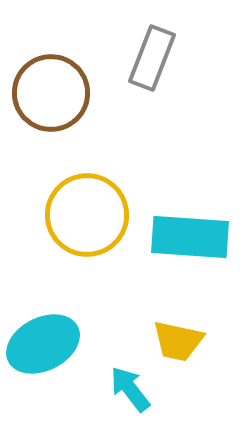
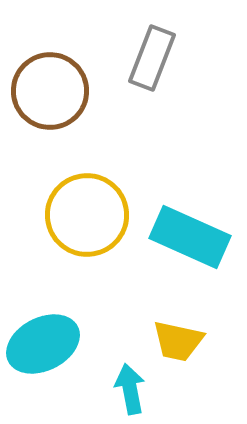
brown circle: moved 1 px left, 2 px up
cyan rectangle: rotated 20 degrees clockwise
cyan arrow: rotated 27 degrees clockwise
